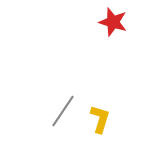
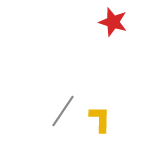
yellow L-shape: rotated 16 degrees counterclockwise
